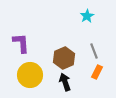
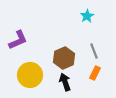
purple L-shape: moved 3 px left, 3 px up; rotated 70 degrees clockwise
orange rectangle: moved 2 px left, 1 px down
